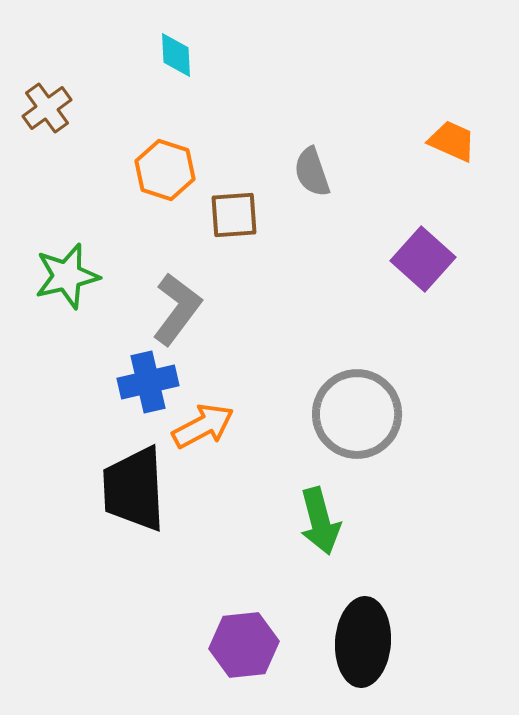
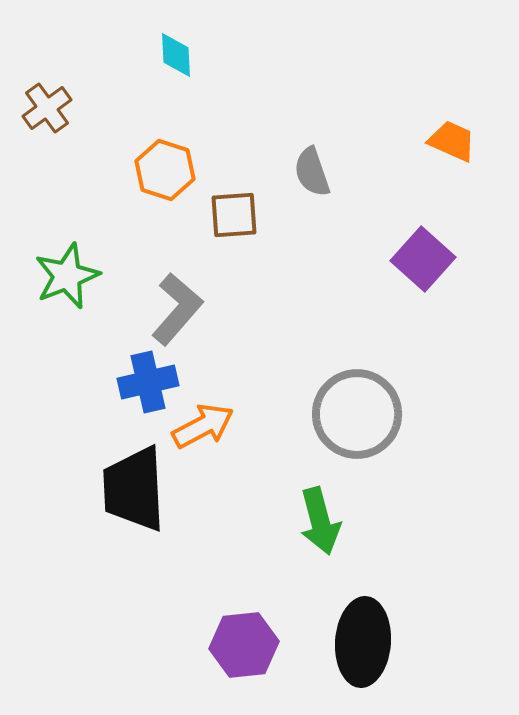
green star: rotated 8 degrees counterclockwise
gray L-shape: rotated 4 degrees clockwise
